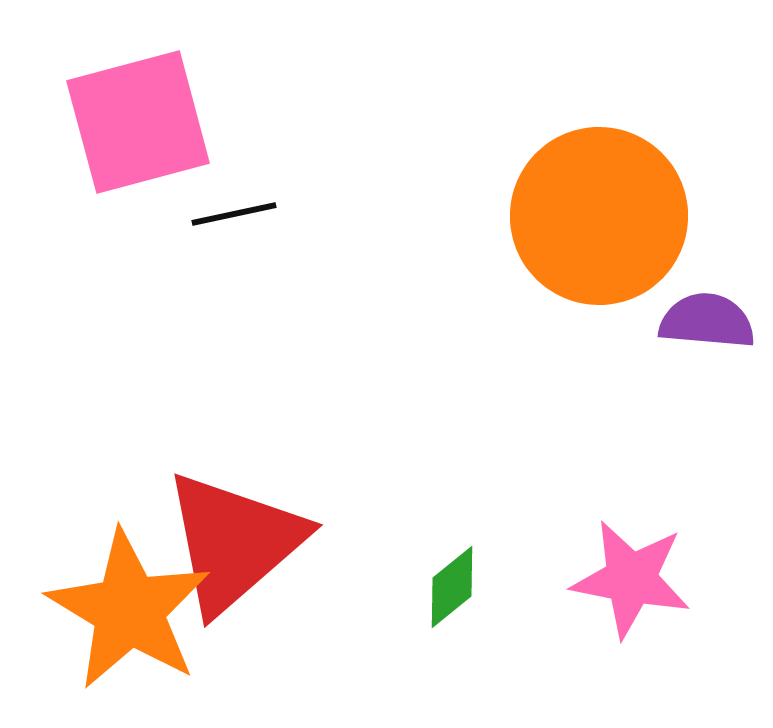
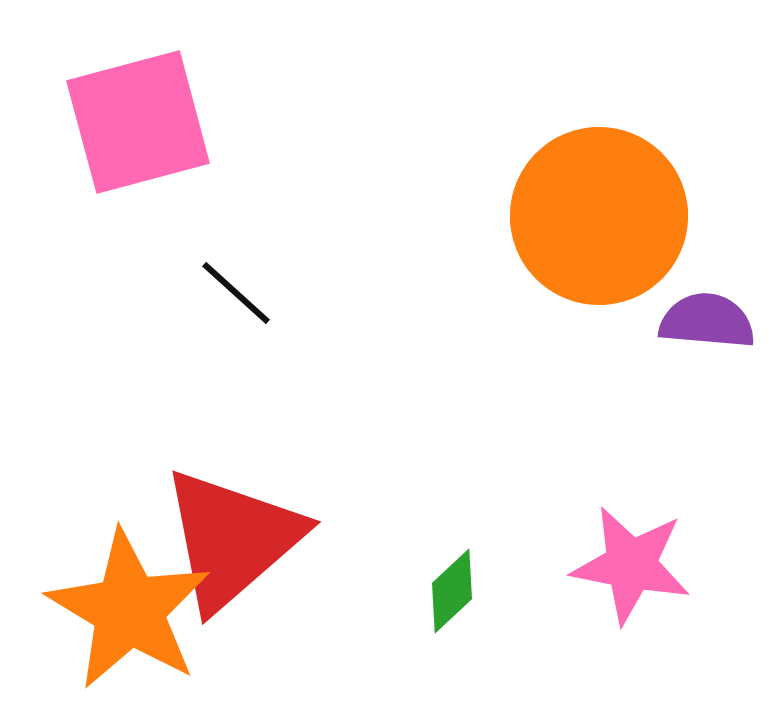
black line: moved 2 px right, 79 px down; rotated 54 degrees clockwise
red triangle: moved 2 px left, 3 px up
pink star: moved 14 px up
green diamond: moved 4 px down; rotated 4 degrees counterclockwise
